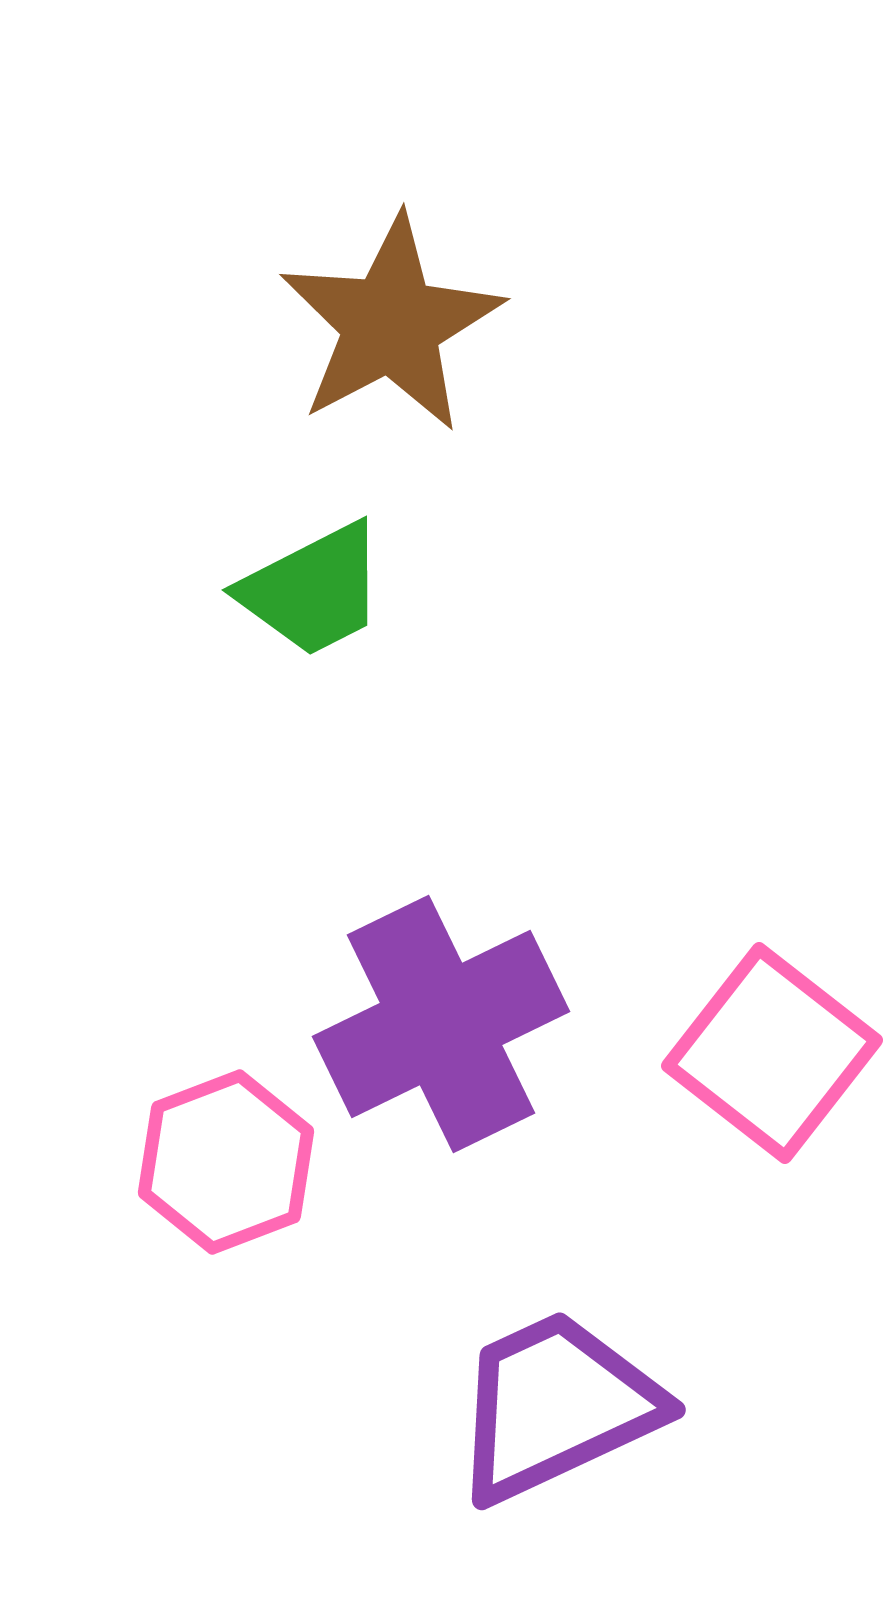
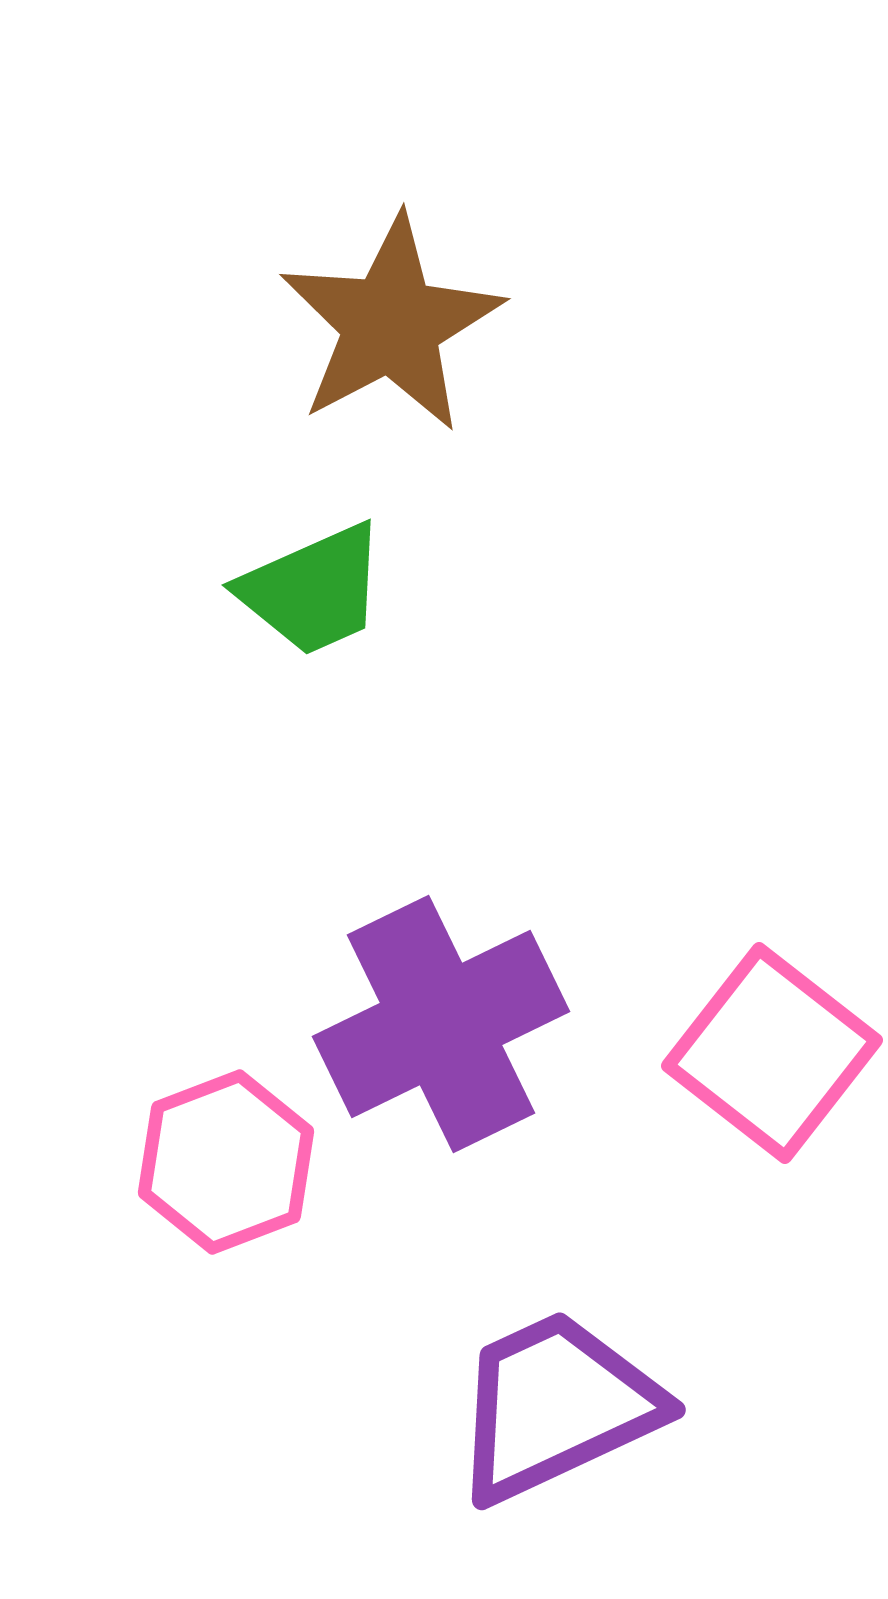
green trapezoid: rotated 3 degrees clockwise
